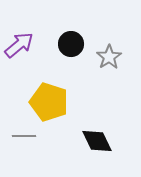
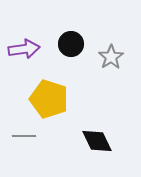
purple arrow: moved 5 px right, 4 px down; rotated 32 degrees clockwise
gray star: moved 2 px right
yellow pentagon: moved 3 px up
